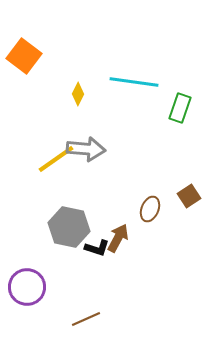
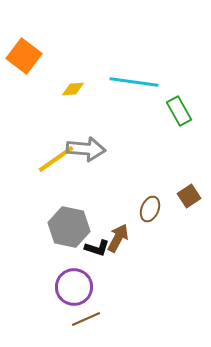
yellow diamond: moved 5 px left, 5 px up; rotated 60 degrees clockwise
green rectangle: moved 1 px left, 3 px down; rotated 48 degrees counterclockwise
purple circle: moved 47 px right
